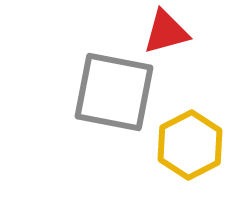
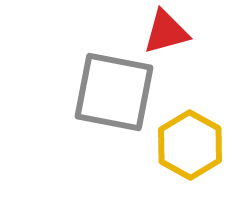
yellow hexagon: rotated 4 degrees counterclockwise
